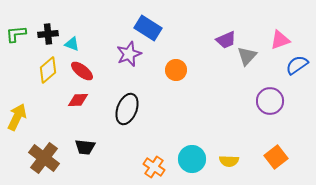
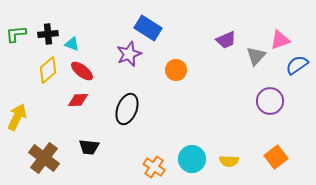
gray triangle: moved 9 px right
black trapezoid: moved 4 px right
